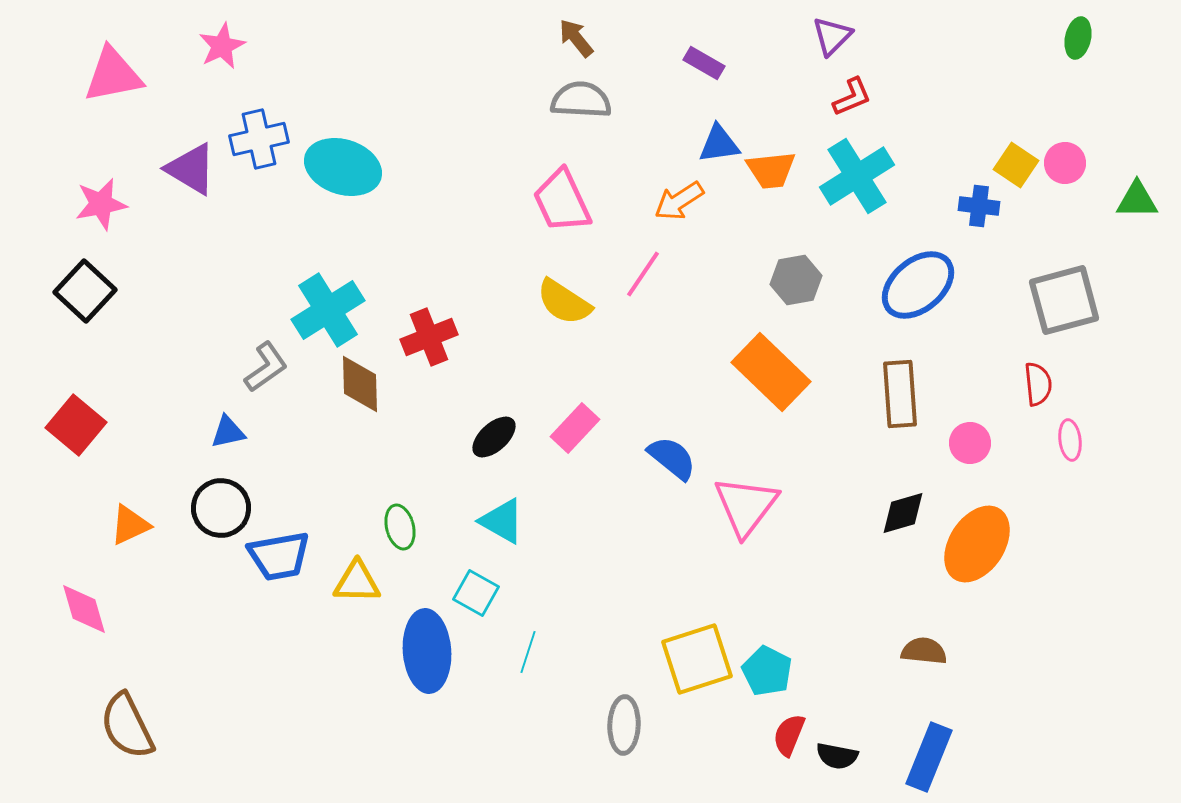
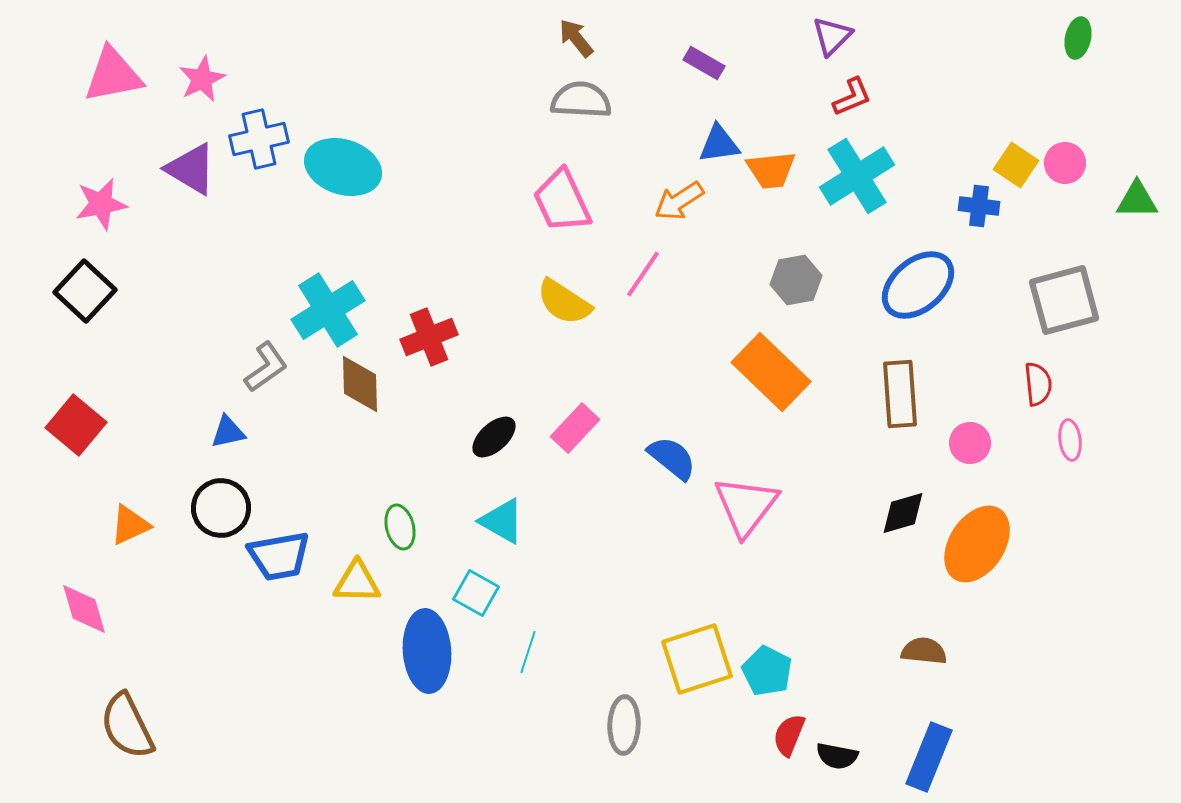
pink star at (222, 46): moved 20 px left, 33 px down
